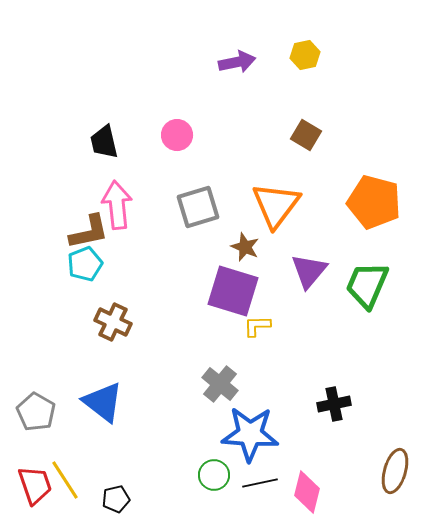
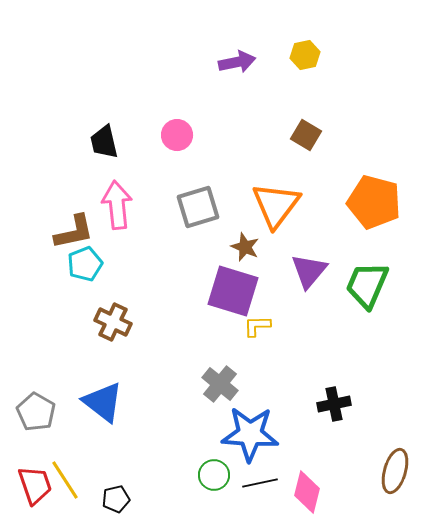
brown L-shape: moved 15 px left
